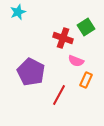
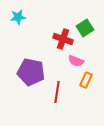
cyan star: moved 5 px down; rotated 14 degrees clockwise
green square: moved 1 px left, 1 px down
red cross: moved 1 px down
purple pentagon: rotated 16 degrees counterclockwise
red line: moved 2 px left, 3 px up; rotated 20 degrees counterclockwise
